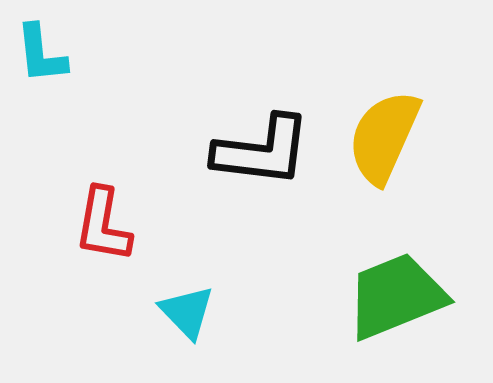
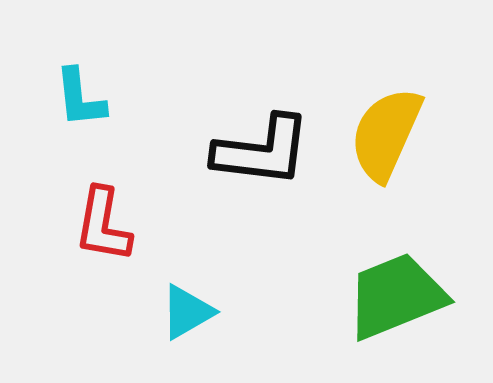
cyan L-shape: moved 39 px right, 44 px down
yellow semicircle: moved 2 px right, 3 px up
cyan triangle: rotated 44 degrees clockwise
